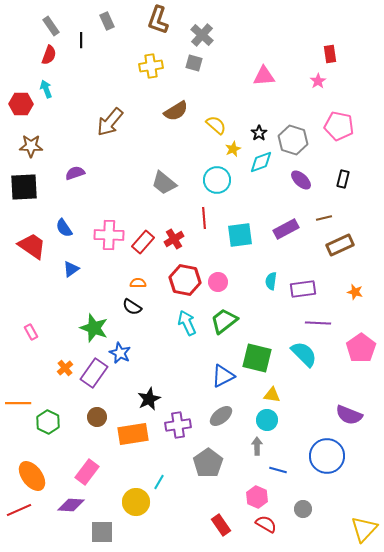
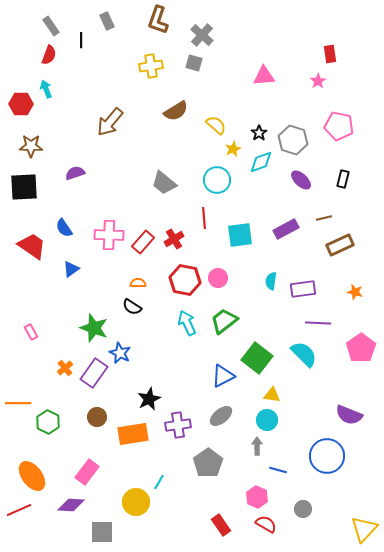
pink circle at (218, 282): moved 4 px up
green square at (257, 358): rotated 24 degrees clockwise
